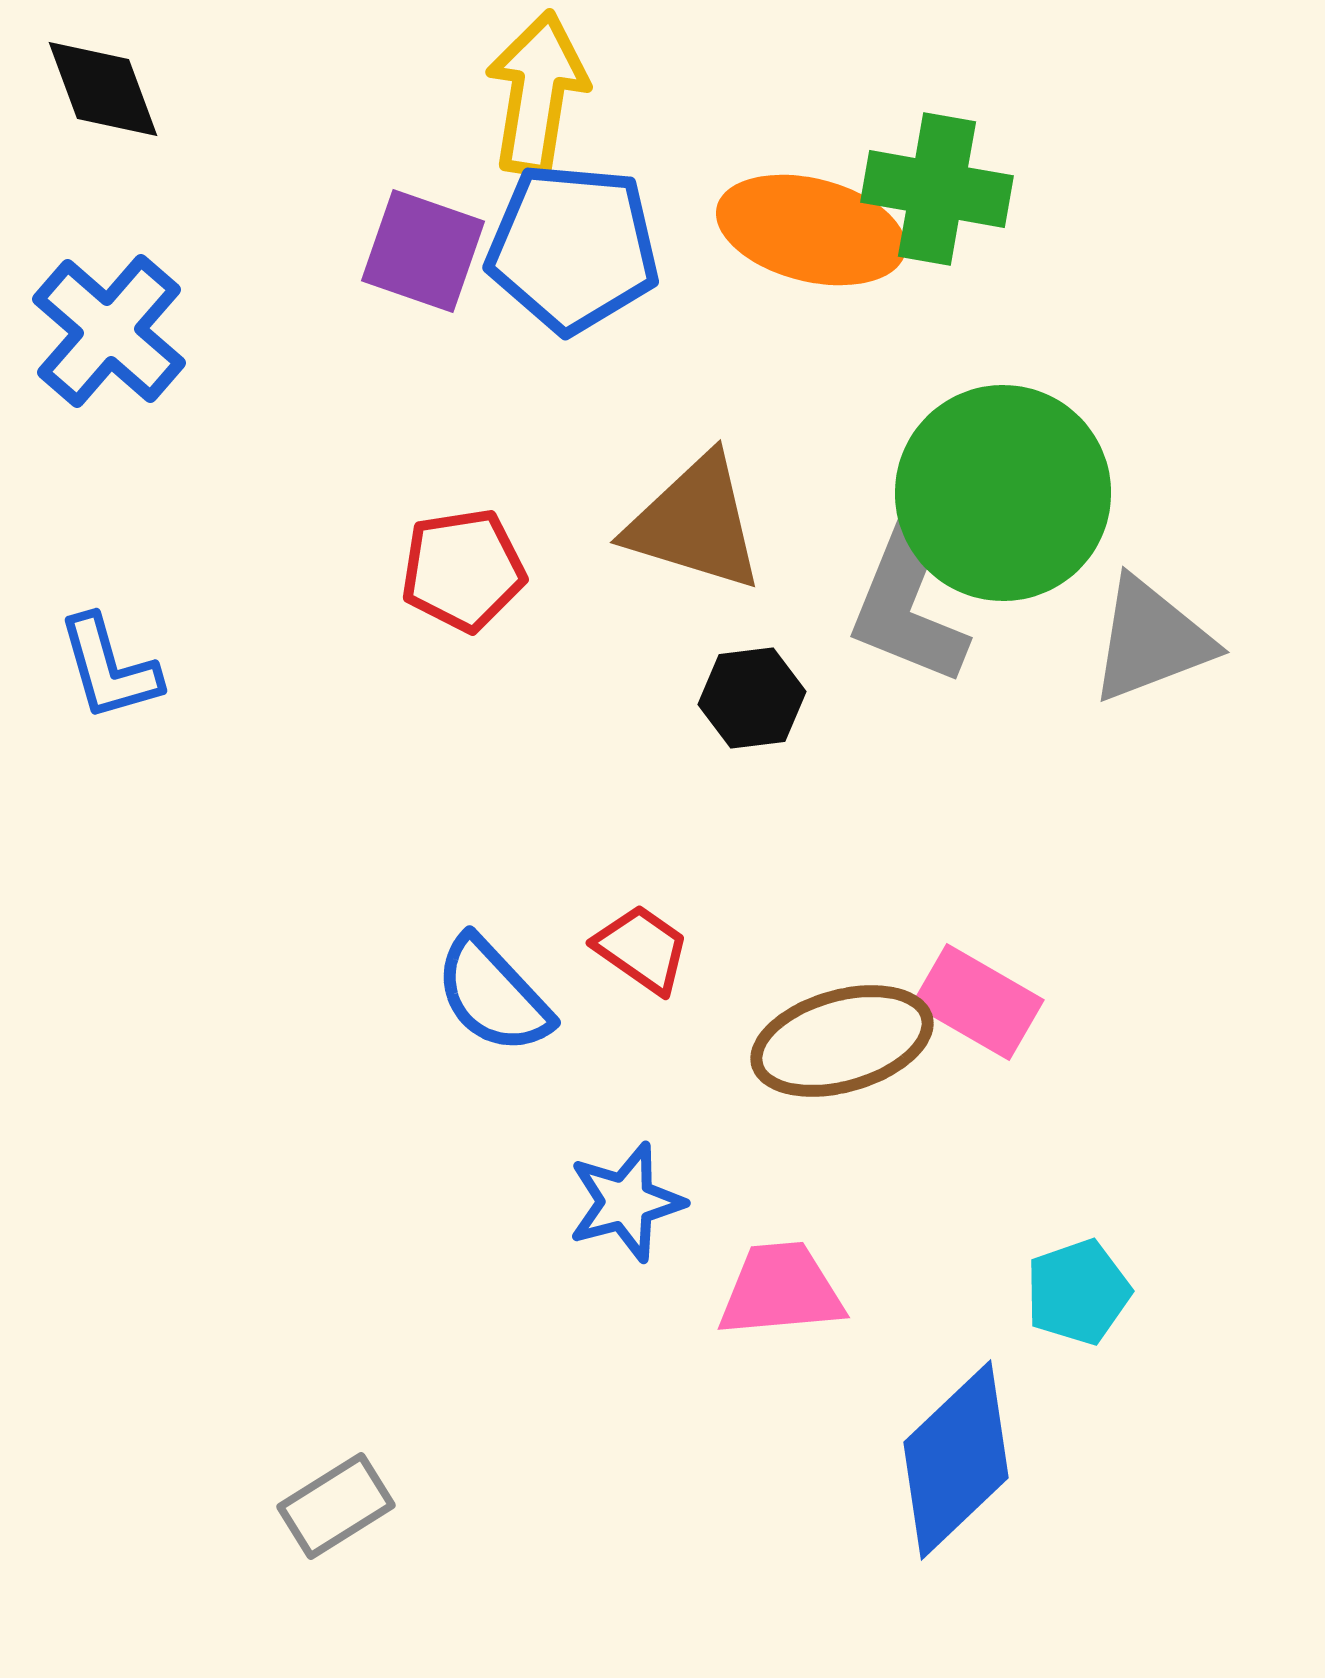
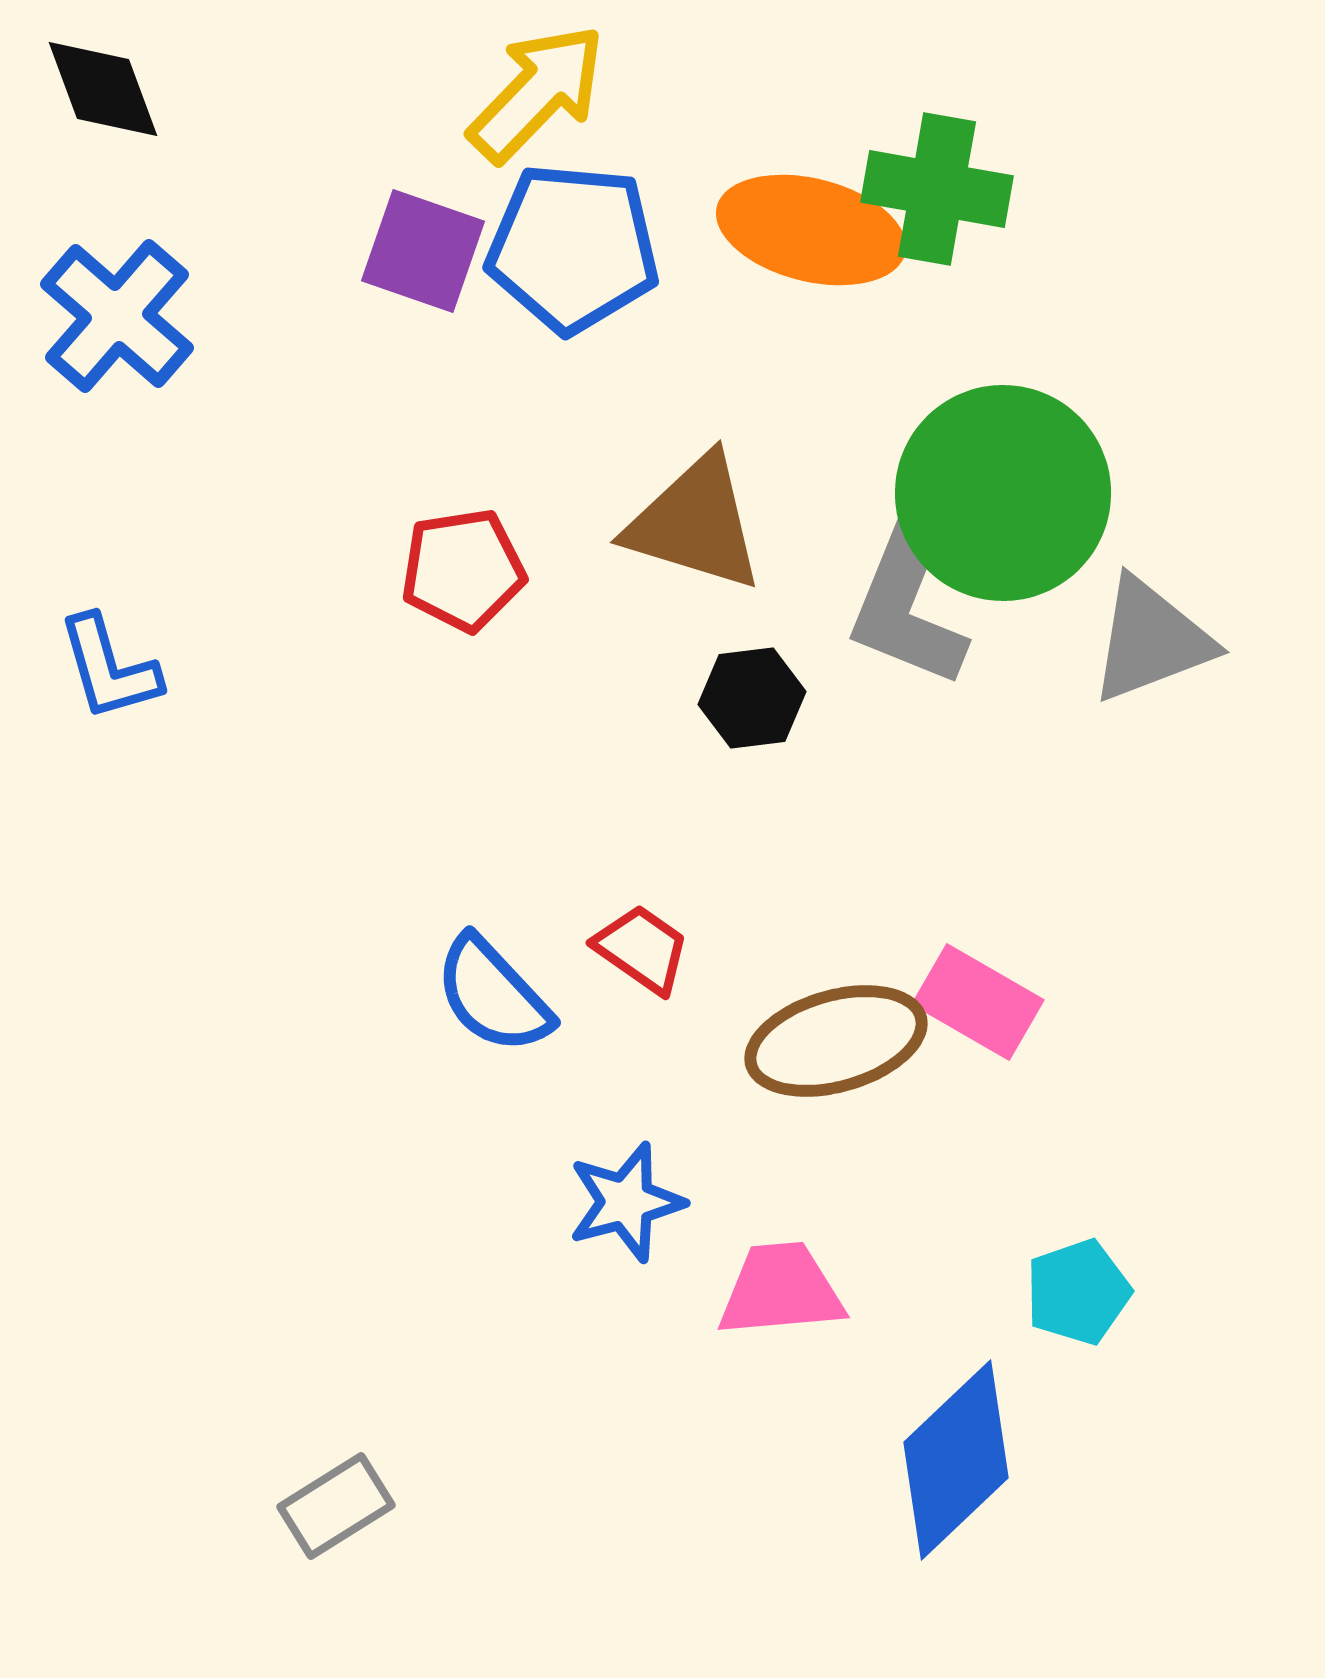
yellow arrow: rotated 35 degrees clockwise
blue cross: moved 8 px right, 15 px up
gray L-shape: moved 1 px left, 2 px down
brown ellipse: moved 6 px left
